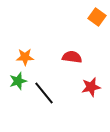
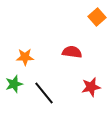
orange square: rotated 12 degrees clockwise
red semicircle: moved 5 px up
green star: moved 4 px left, 3 px down
